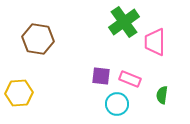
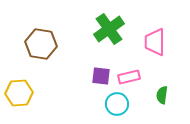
green cross: moved 15 px left, 7 px down
brown hexagon: moved 3 px right, 5 px down
pink rectangle: moved 1 px left, 2 px up; rotated 35 degrees counterclockwise
